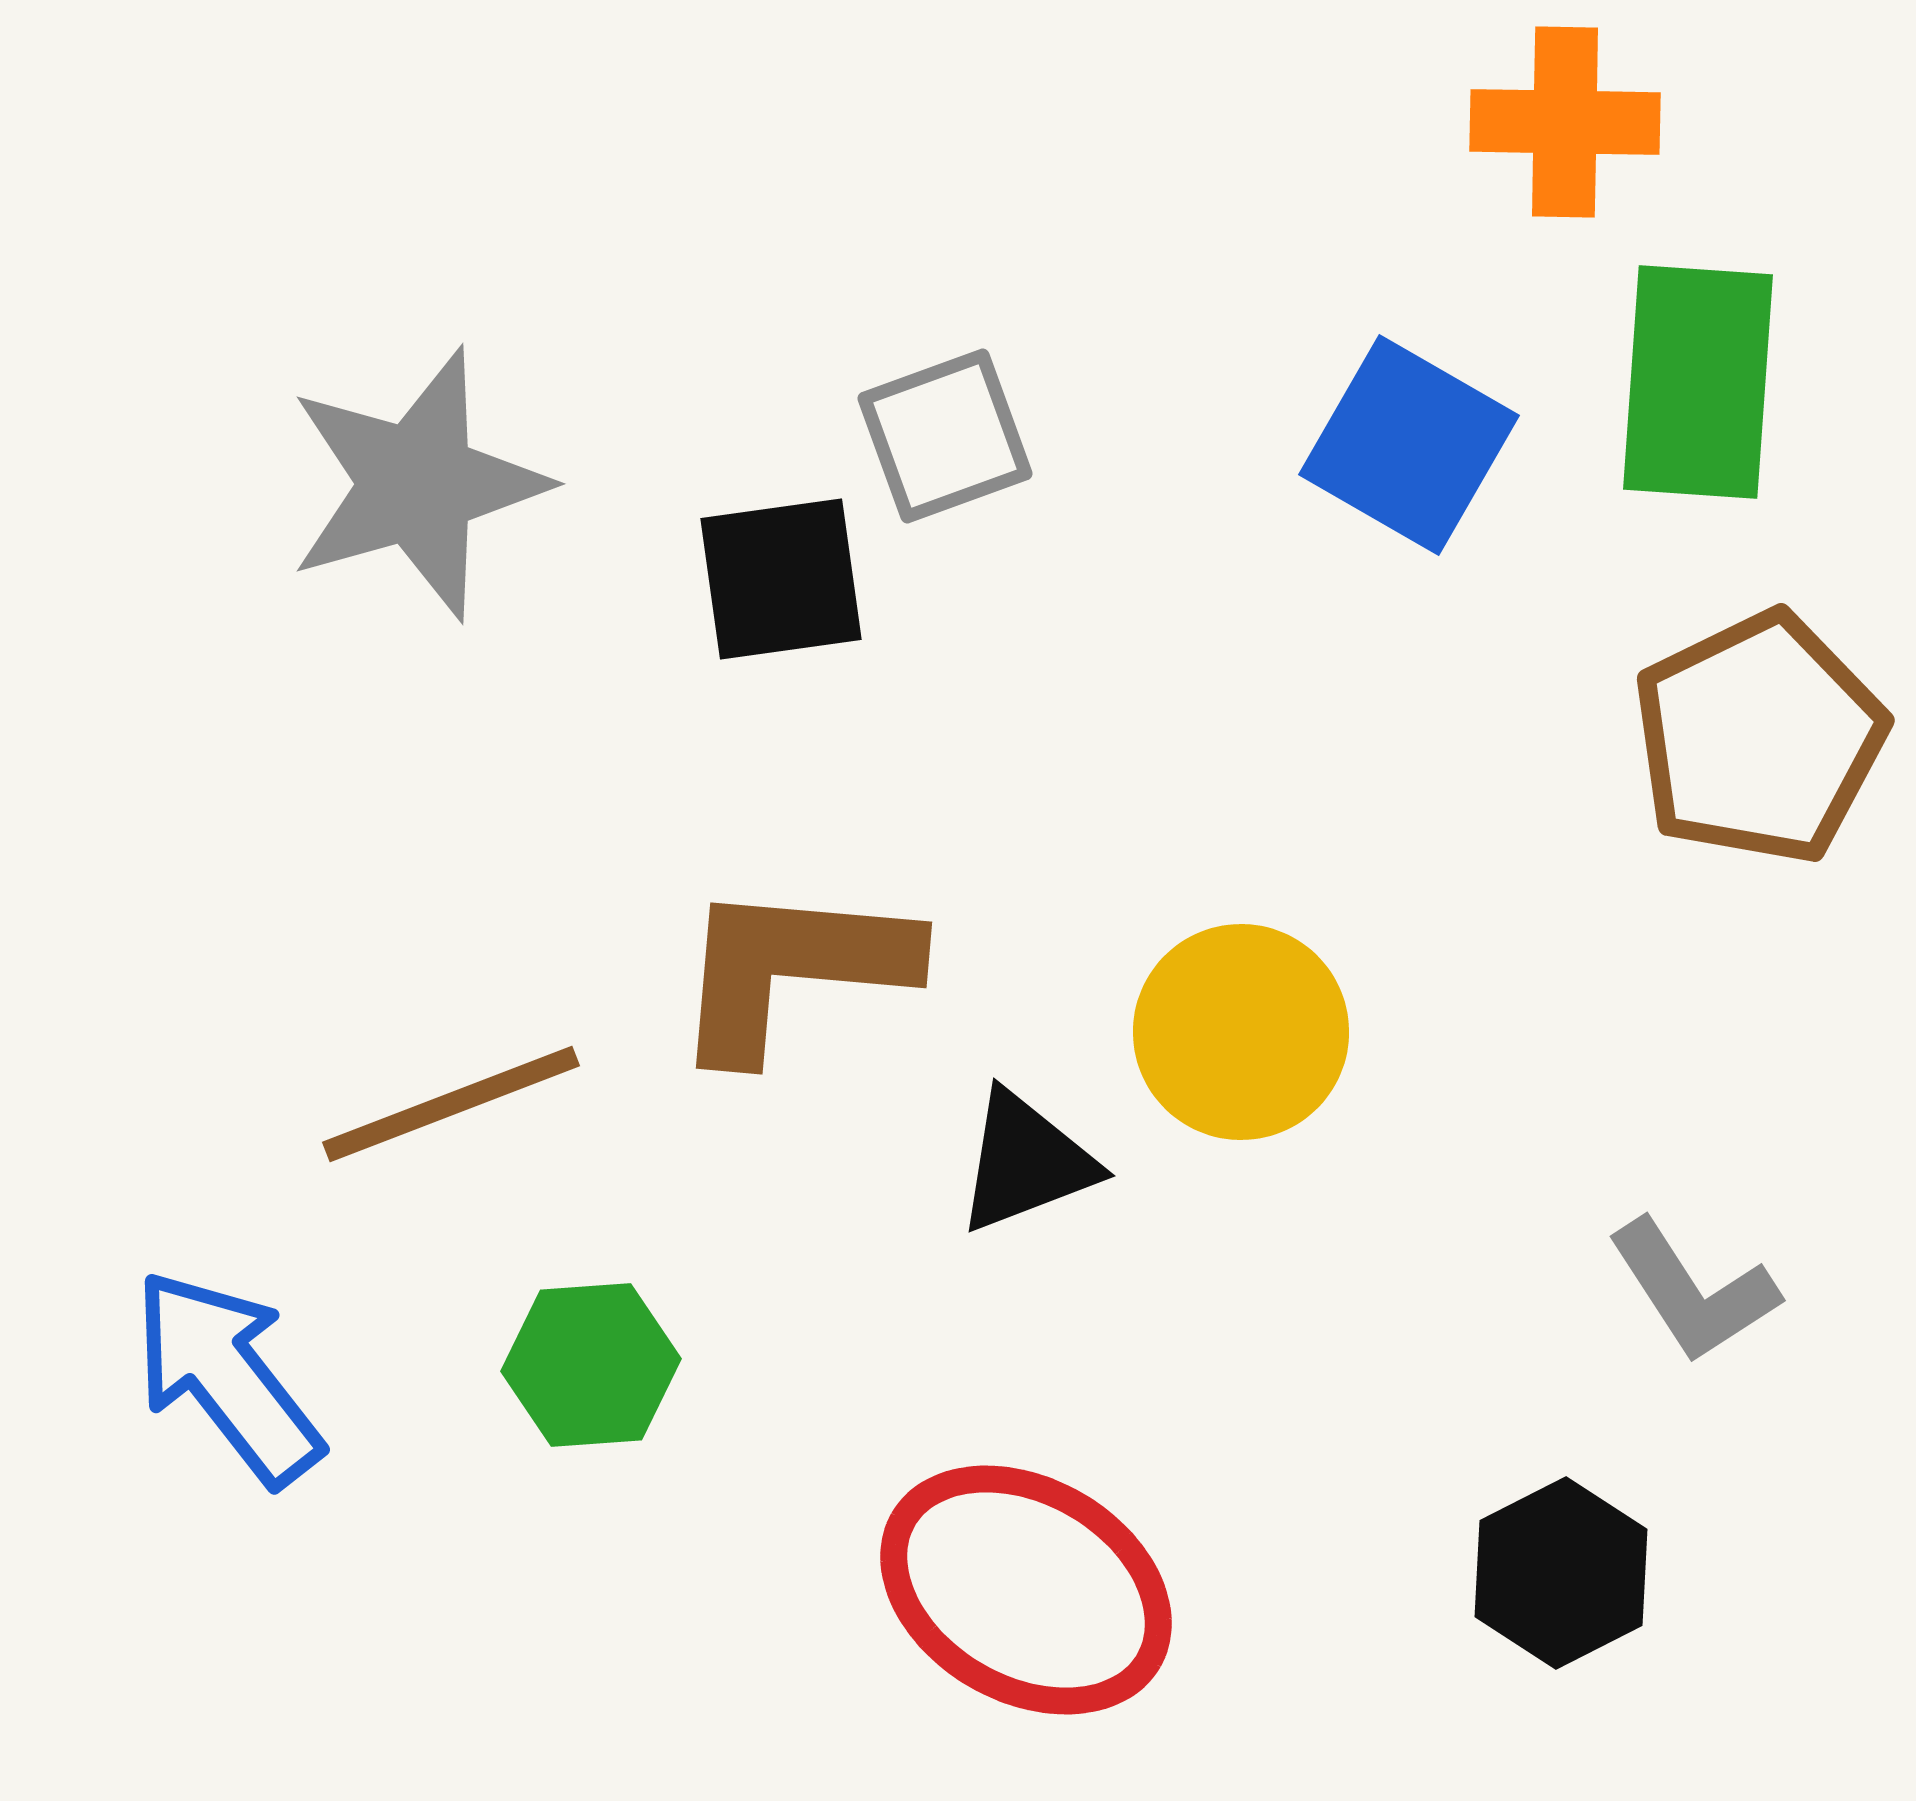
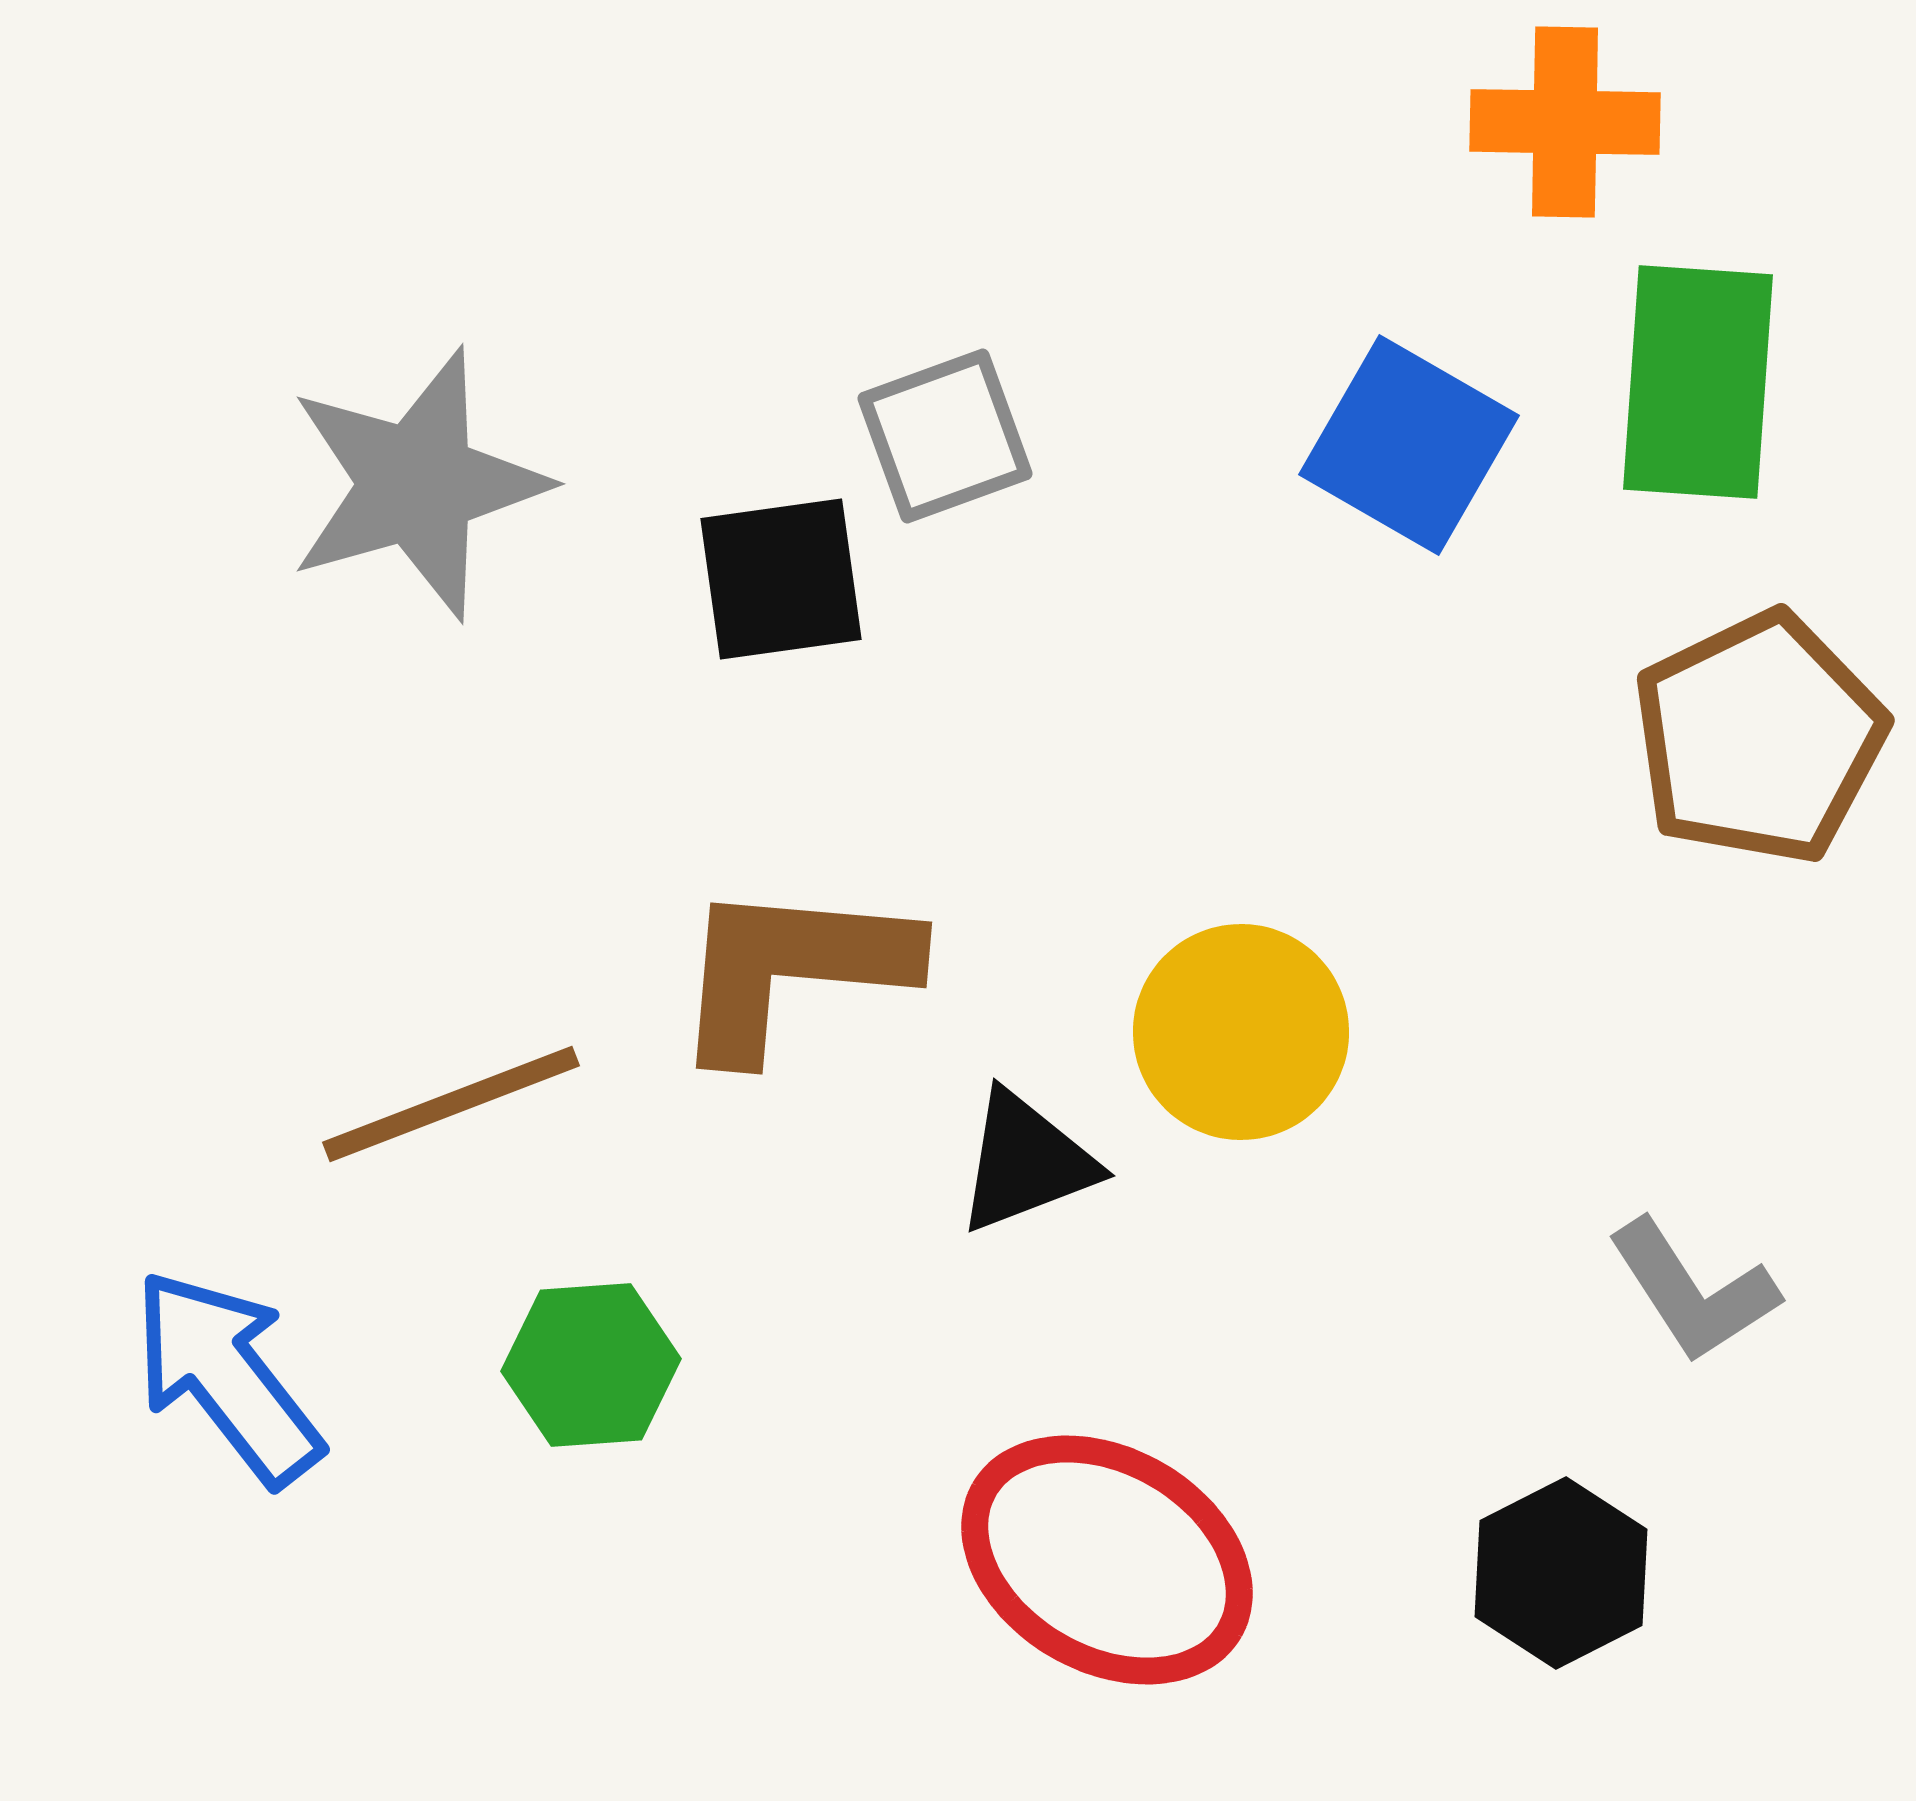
red ellipse: moved 81 px right, 30 px up
